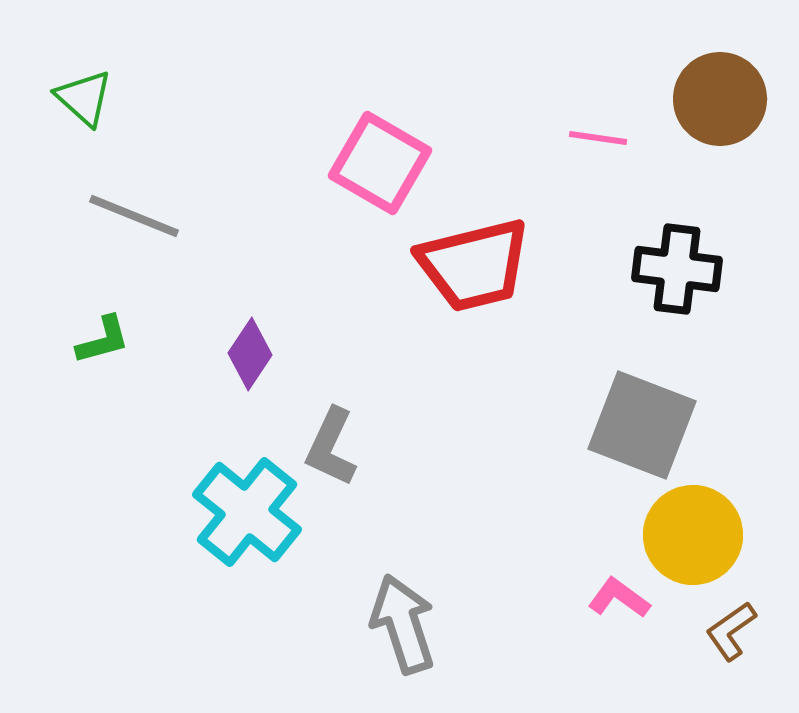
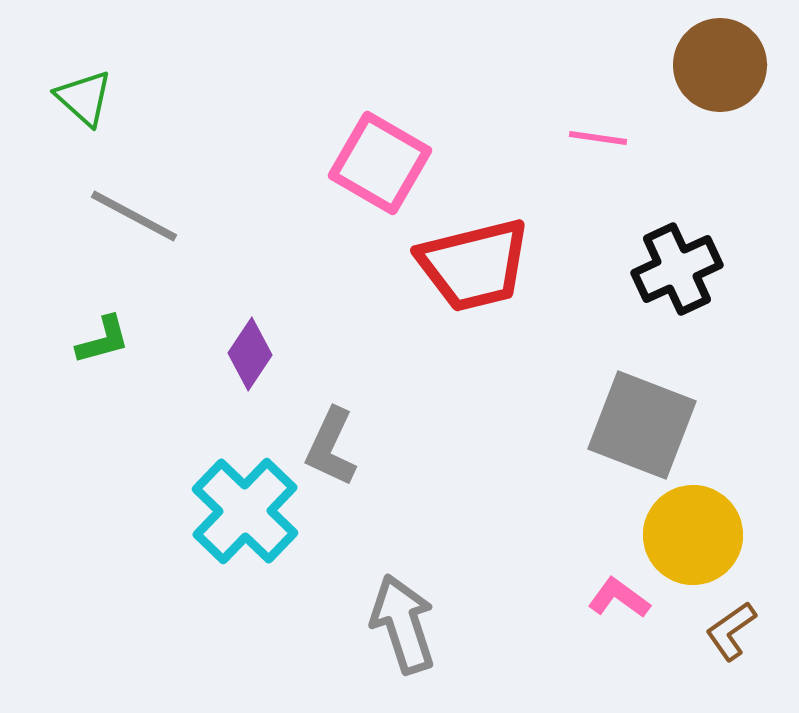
brown circle: moved 34 px up
gray line: rotated 6 degrees clockwise
black cross: rotated 32 degrees counterclockwise
cyan cross: moved 2 px left, 1 px up; rotated 5 degrees clockwise
